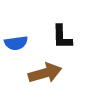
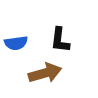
black L-shape: moved 2 px left, 3 px down; rotated 8 degrees clockwise
